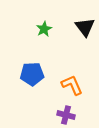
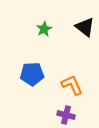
black triangle: rotated 15 degrees counterclockwise
